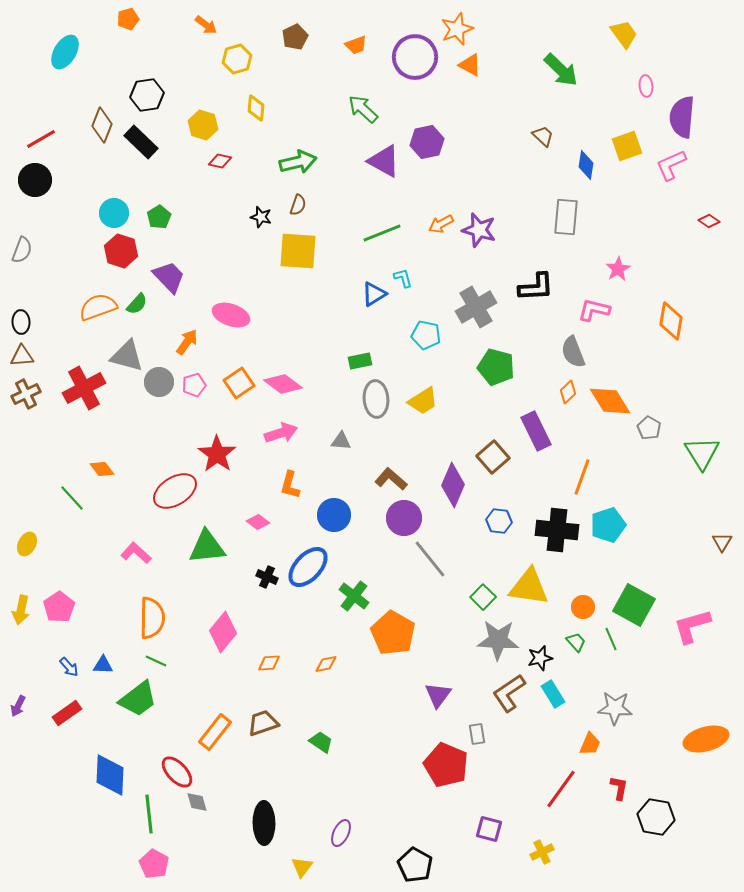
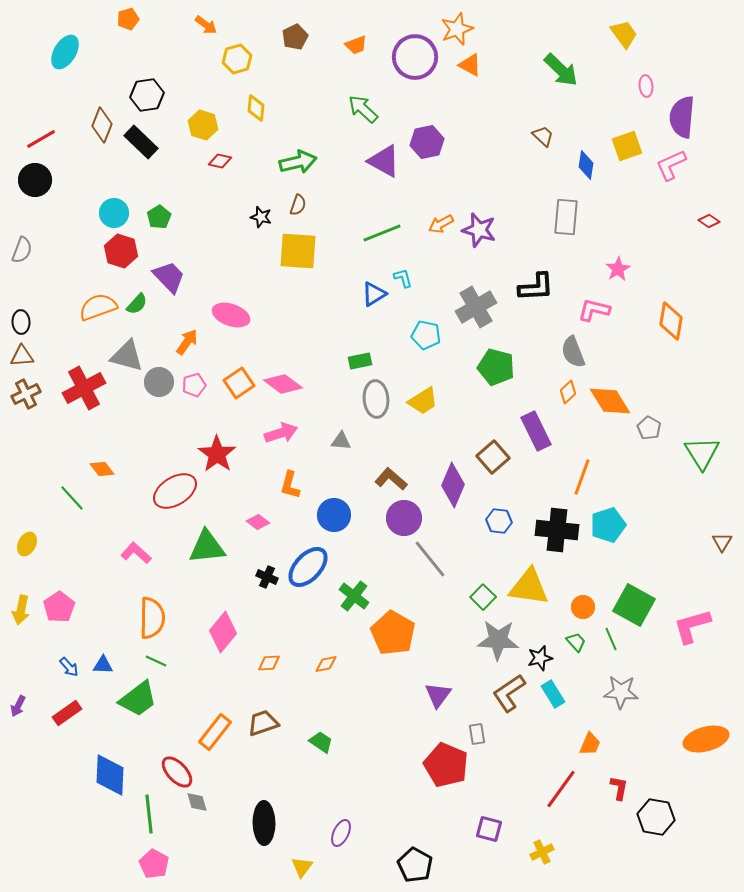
gray star at (615, 708): moved 6 px right, 16 px up
